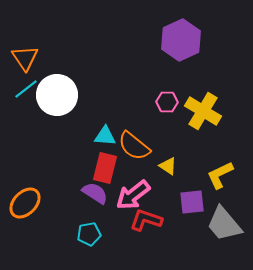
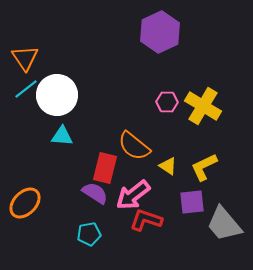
purple hexagon: moved 21 px left, 8 px up
yellow cross: moved 5 px up
cyan triangle: moved 43 px left
yellow L-shape: moved 16 px left, 8 px up
